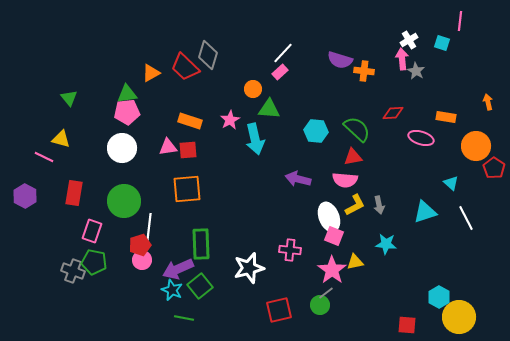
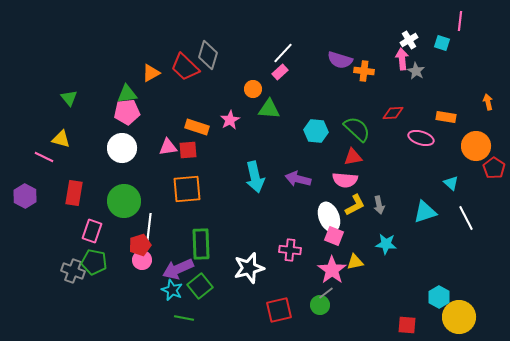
orange rectangle at (190, 121): moved 7 px right, 6 px down
cyan arrow at (255, 139): moved 38 px down
